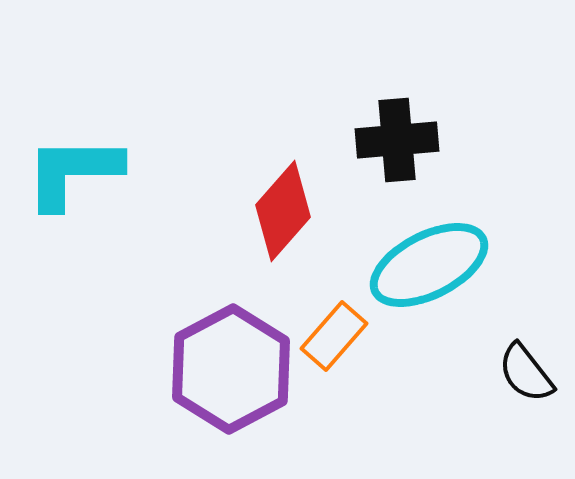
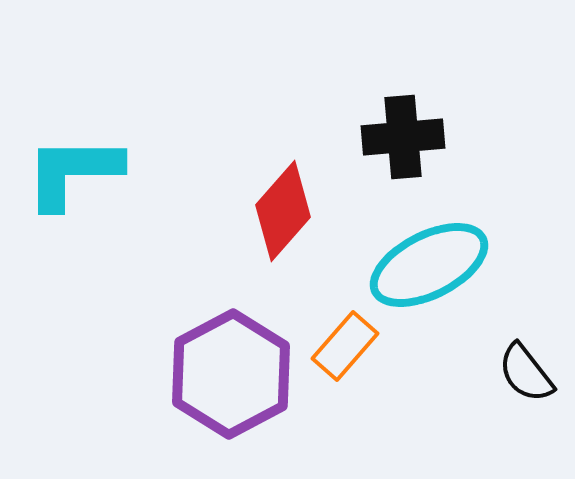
black cross: moved 6 px right, 3 px up
orange rectangle: moved 11 px right, 10 px down
purple hexagon: moved 5 px down
